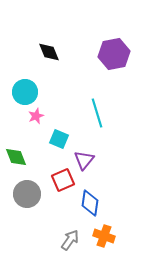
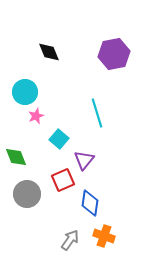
cyan square: rotated 18 degrees clockwise
